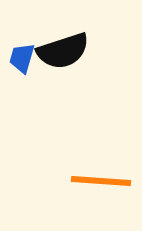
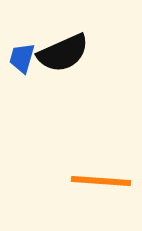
black semicircle: moved 2 px down; rotated 6 degrees counterclockwise
